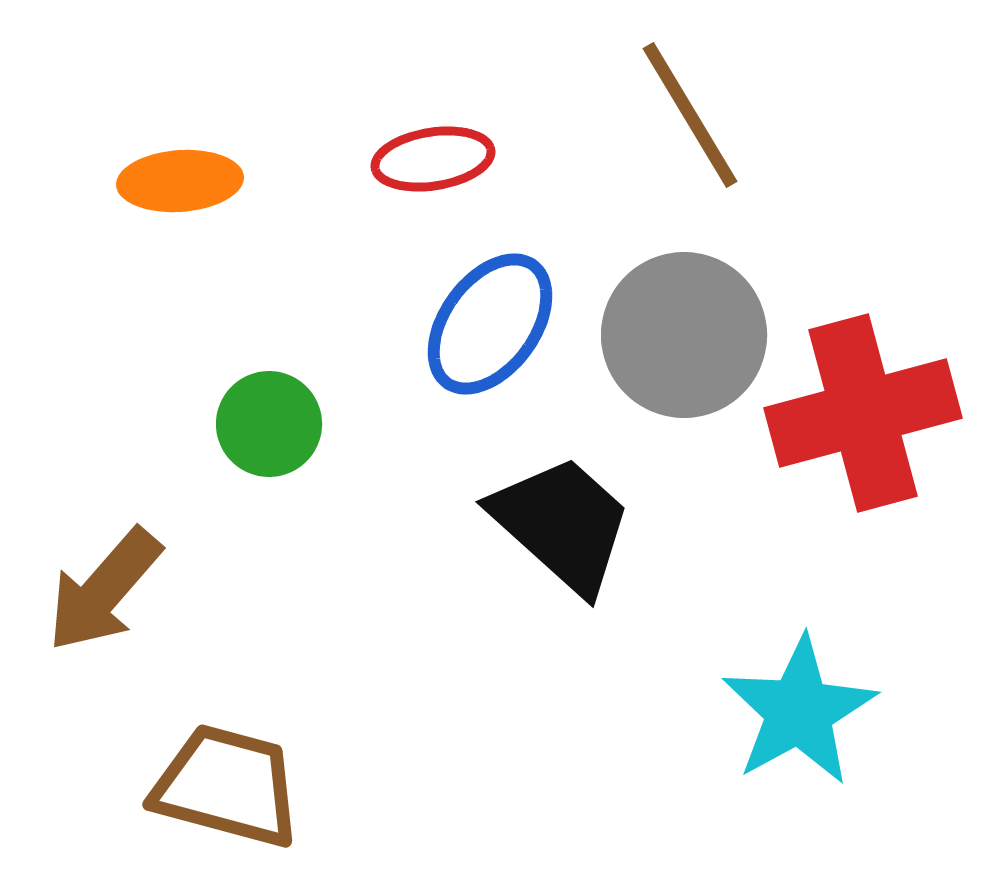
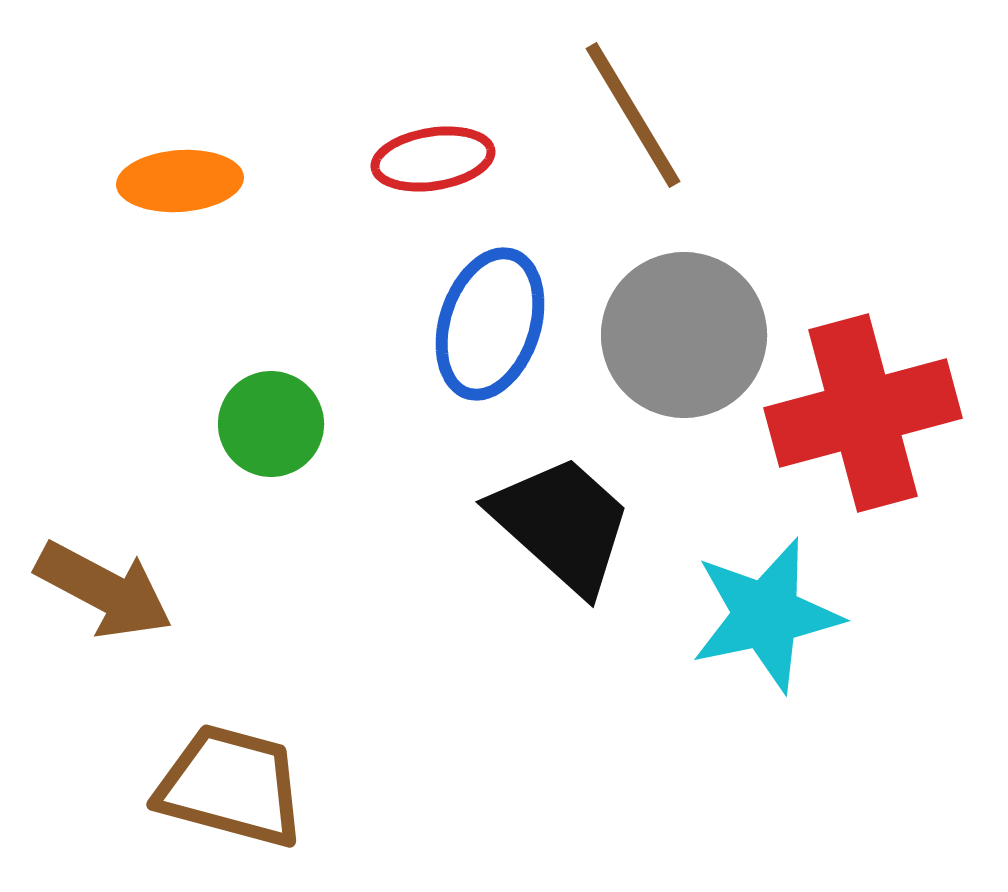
brown line: moved 57 px left
blue ellipse: rotated 18 degrees counterclockwise
green circle: moved 2 px right
brown arrow: rotated 103 degrees counterclockwise
cyan star: moved 33 px left, 96 px up; rotated 17 degrees clockwise
brown trapezoid: moved 4 px right
